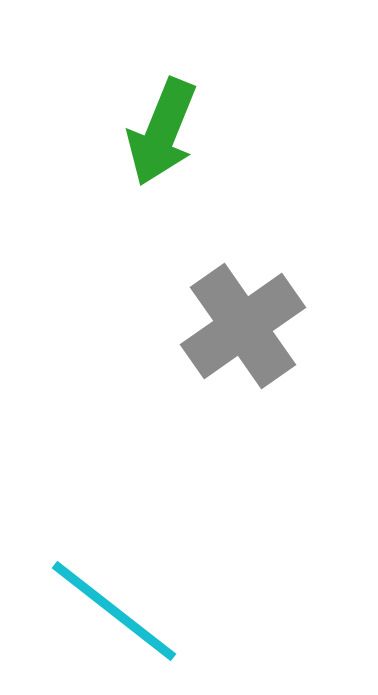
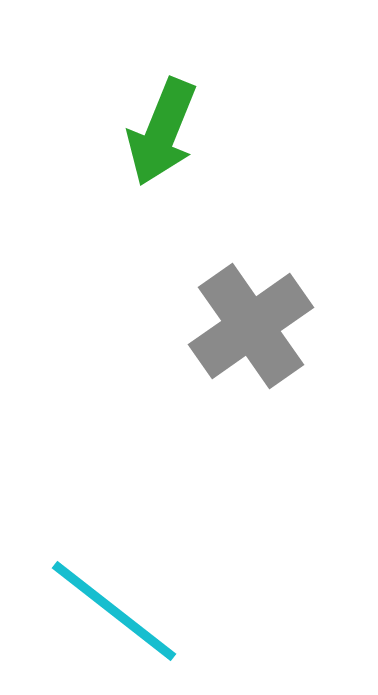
gray cross: moved 8 px right
